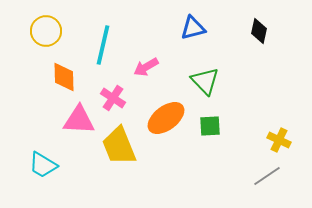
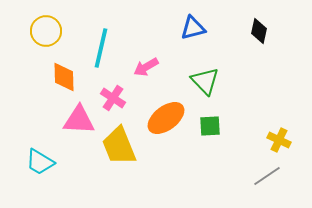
cyan line: moved 2 px left, 3 px down
cyan trapezoid: moved 3 px left, 3 px up
